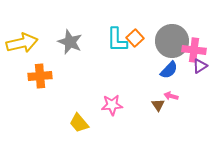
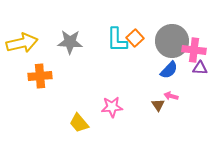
gray star: rotated 20 degrees counterclockwise
purple triangle: moved 2 px down; rotated 35 degrees clockwise
pink star: moved 2 px down
